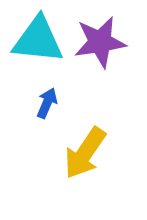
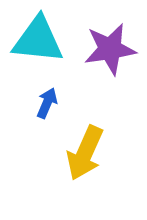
purple star: moved 10 px right, 7 px down
yellow arrow: rotated 10 degrees counterclockwise
